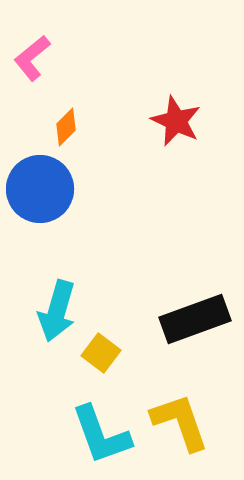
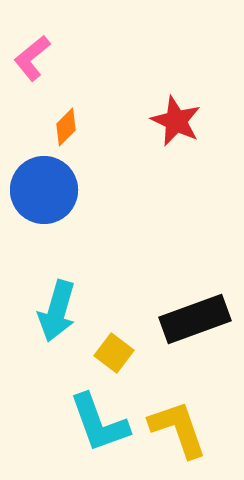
blue circle: moved 4 px right, 1 px down
yellow square: moved 13 px right
yellow L-shape: moved 2 px left, 7 px down
cyan L-shape: moved 2 px left, 12 px up
